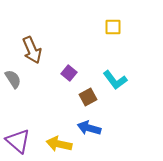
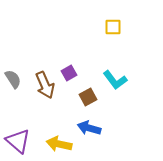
brown arrow: moved 13 px right, 35 px down
purple square: rotated 21 degrees clockwise
